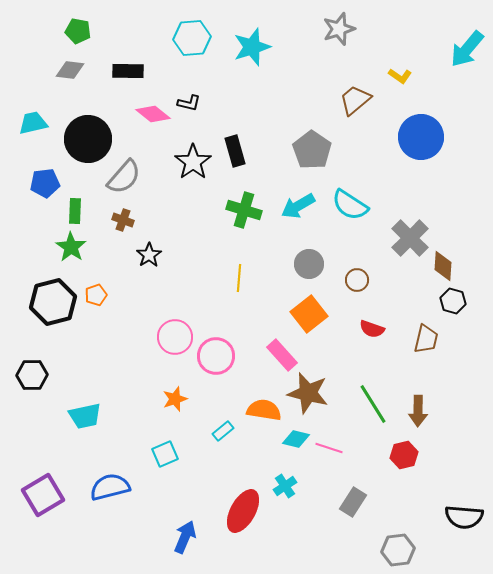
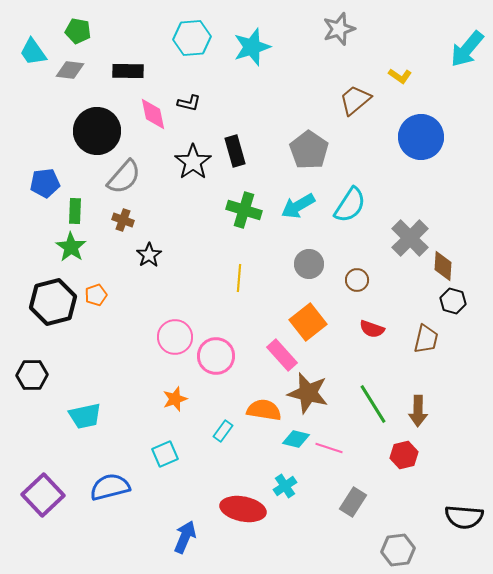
pink diamond at (153, 114): rotated 40 degrees clockwise
cyan trapezoid at (33, 123): moved 71 px up; rotated 112 degrees counterclockwise
black circle at (88, 139): moved 9 px right, 8 px up
gray pentagon at (312, 150): moved 3 px left
cyan semicircle at (350, 205): rotated 90 degrees counterclockwise
orange square at (309, 314): moved 1 px left, 8 px down
cyan rectangle at (223, 431): rotated 15 degrees counterclockwise
purple square at (43, 495): rotated 12 degrees counterclockwise
red ellipse at (243, 511): moved 2 px up; rotated 72 degrees clockwise
